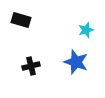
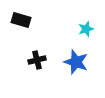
cyan star: moved 1 px up
black cross: moved 6 px right, 6 px up
